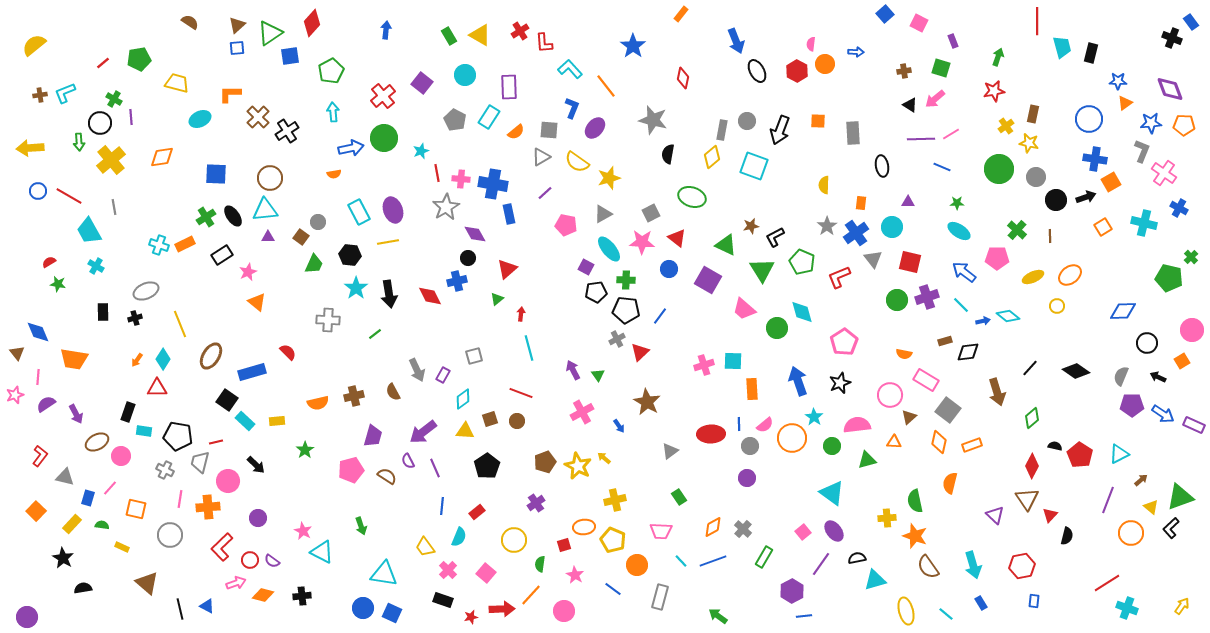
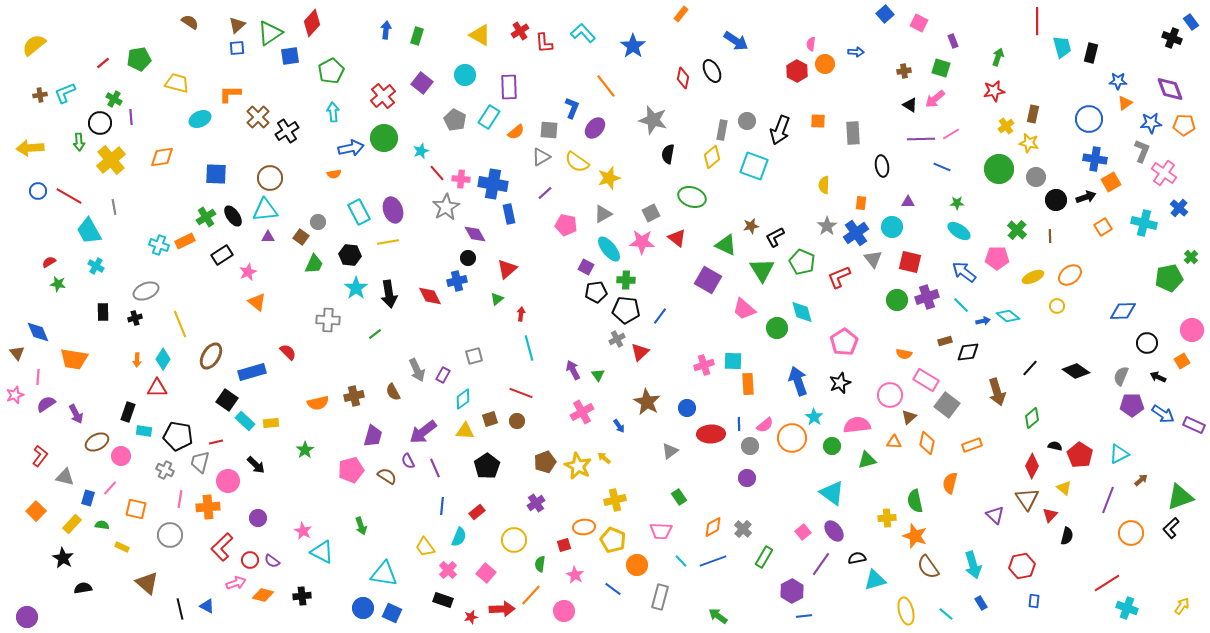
green rectangle at (449, 36): moved 32 px left; rotated 48 degrees clockwise
blue arrow at (736, 41): rotated 35 degrees counterclockwise
cyan L-shape at (570, 69): moved 13 px right, 36 px up
black ellipse at (757, 71): moved 45 px left
red line at (437, 173): rotated 30 degrees counterclockwise
blue cross at (1179, 208): rotated 12 degrees clockwise
orange rectangle at (185, 244): moved 3 px up
blue circle at (669, 269): moved 18 px right, 139 px down
green pentagon at (1169, 278): rotated 24 degrees counterclockwise
orange arrow at (137, 360): rotated 32 degrees counterclockwise
orange rectangle at (752, 389): moved 4 px left, 5 px up
gray square at (948, 410): moved 1 px left, 5 px up
yellow rectangle at (277, 421): moved 6 px left, 2 px down
orange diamond at (939, 442): moved 12 px left, 1 px down
yellow triangle at (1151, 507): moved 87 px left, 19 px up
